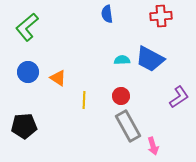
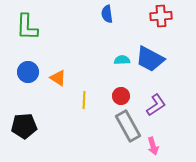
green L-shape: rotated 48 degrees counterclockwise
purple L-shape: moved 23 px left, 8 px down
